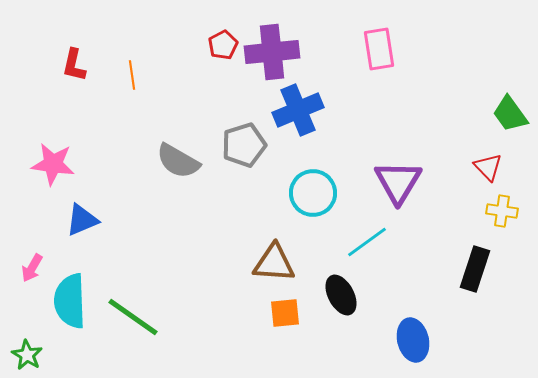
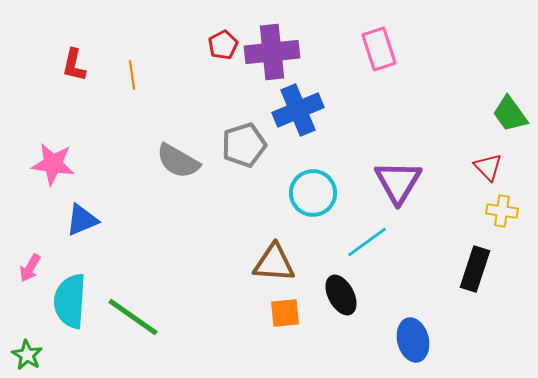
pink rectangle: rotated 9 degrees counterclockwise
pink arrow: moved 2 px left
cyan semicircle: rotated 6 degrees clockwise
